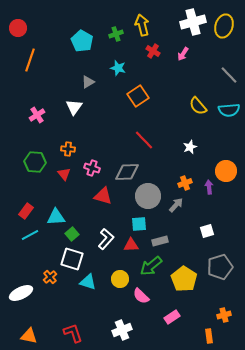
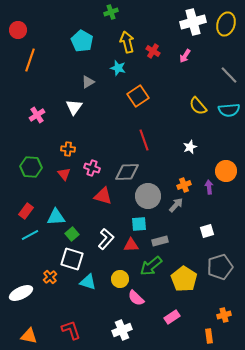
yellow arrow at (142, 25): moved 15 px left, 17 px down
yellow ellipse at (224, 26): moved 2 px right, 2 px up
red circle at (18, 28): moved 2 px down
green cross at (116, 34): moved 5 px left, 22 px up
pink arrow at (183, 54): moved 2 px right, 2 px down
red line at (144, 140): rotated 25 degrees clockwise
green hexagon at (35, 162): moved 4 px left, 5 px down
orange cross at (185, 183): moved 1 px left, 2 px down
pink semicircle at (141, 296): moved 5 px left, 2 px down
red L-shape at (73, 333): moved 2 px left, 3 px up
